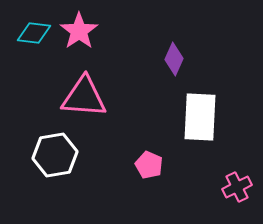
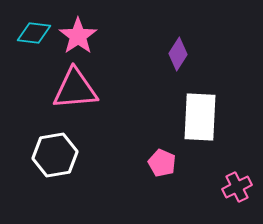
pink star: moved 1 px left, 5 px down
purple diamond: moved 4 px right, 5 px up; rotated 8 degrees clockwise
pink triangle: moved 9 px left, 8 px up; rotated 9 degrees counterclockwise
pink pentagon: moved 13 px right, 2 px up
